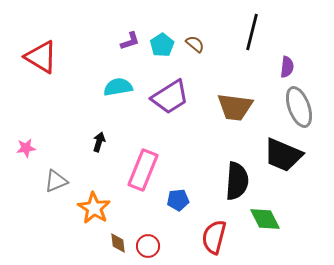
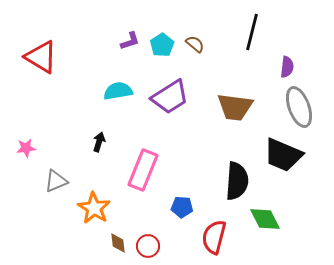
cyan semicircle: moved 4 px down
blue pentagon: moved 4 px right, 7 px down; rotated 10 degrees clockwise
